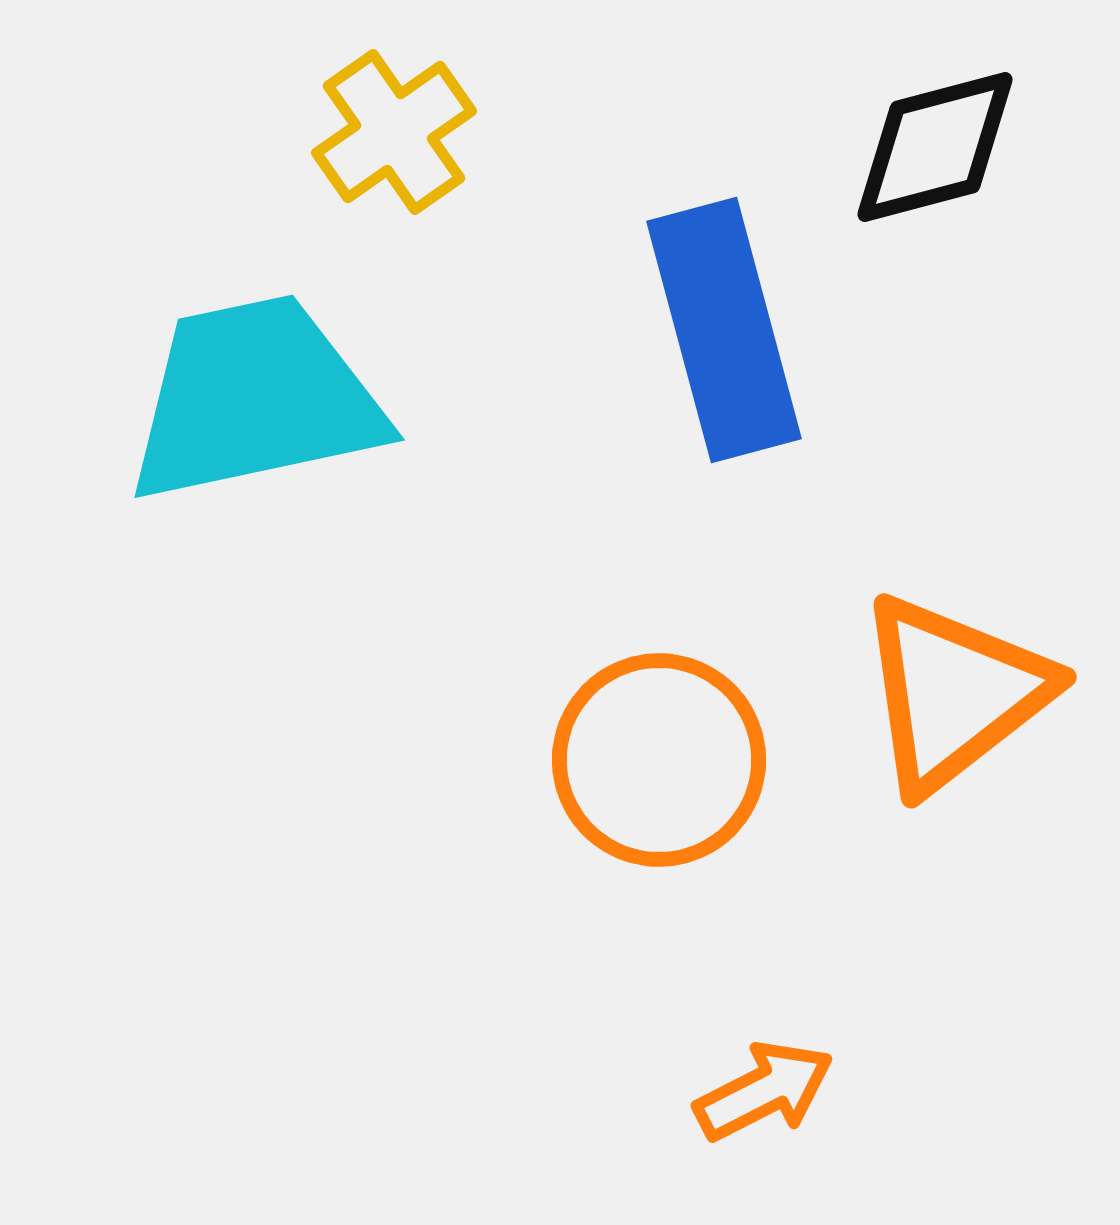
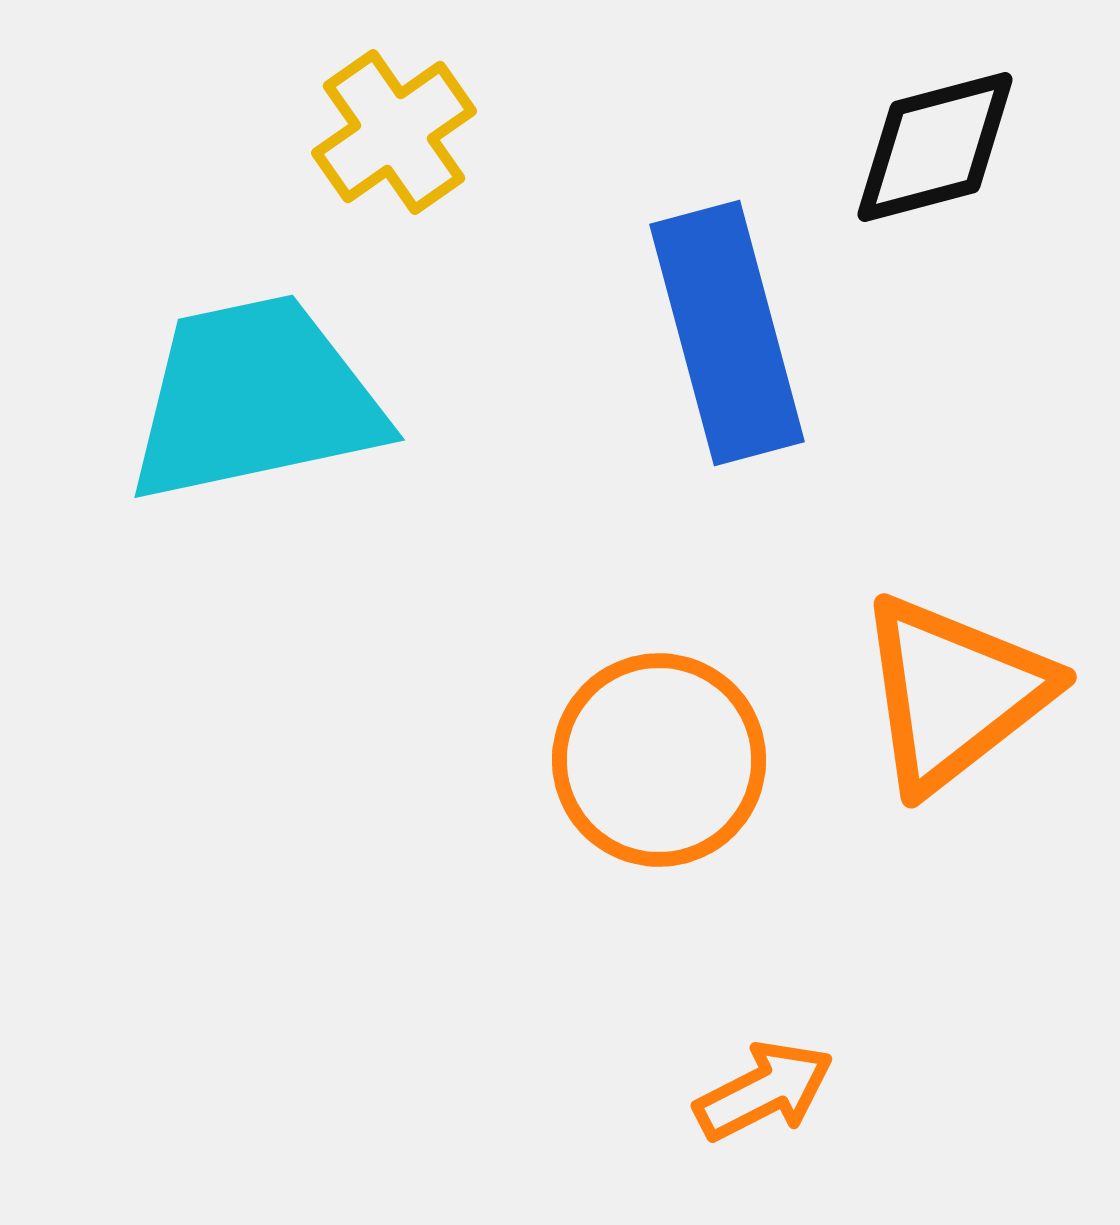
blue rectangle: moved 3 px right, 3 px down
